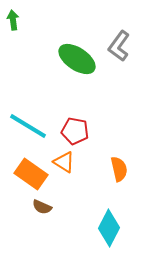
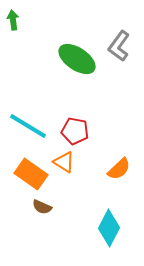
orange semicircle: rotated 60 degrees clockwise
